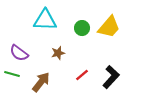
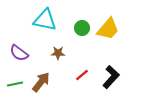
cyan triangle: rotated 10 degrees clockwise
yellow trapezoid: moved 1 px left, 2 px down
brown star: rotated 16 degrees clockwise
green line: moved 3 px right, 10 px down; rotated 28 degrees counterclockwise
